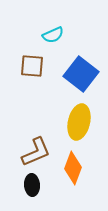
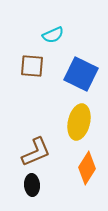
blue square: rotated 12 degrees counterclockwise
orange diamond: moved 14 px right; rotated 12 degrees clockwise
